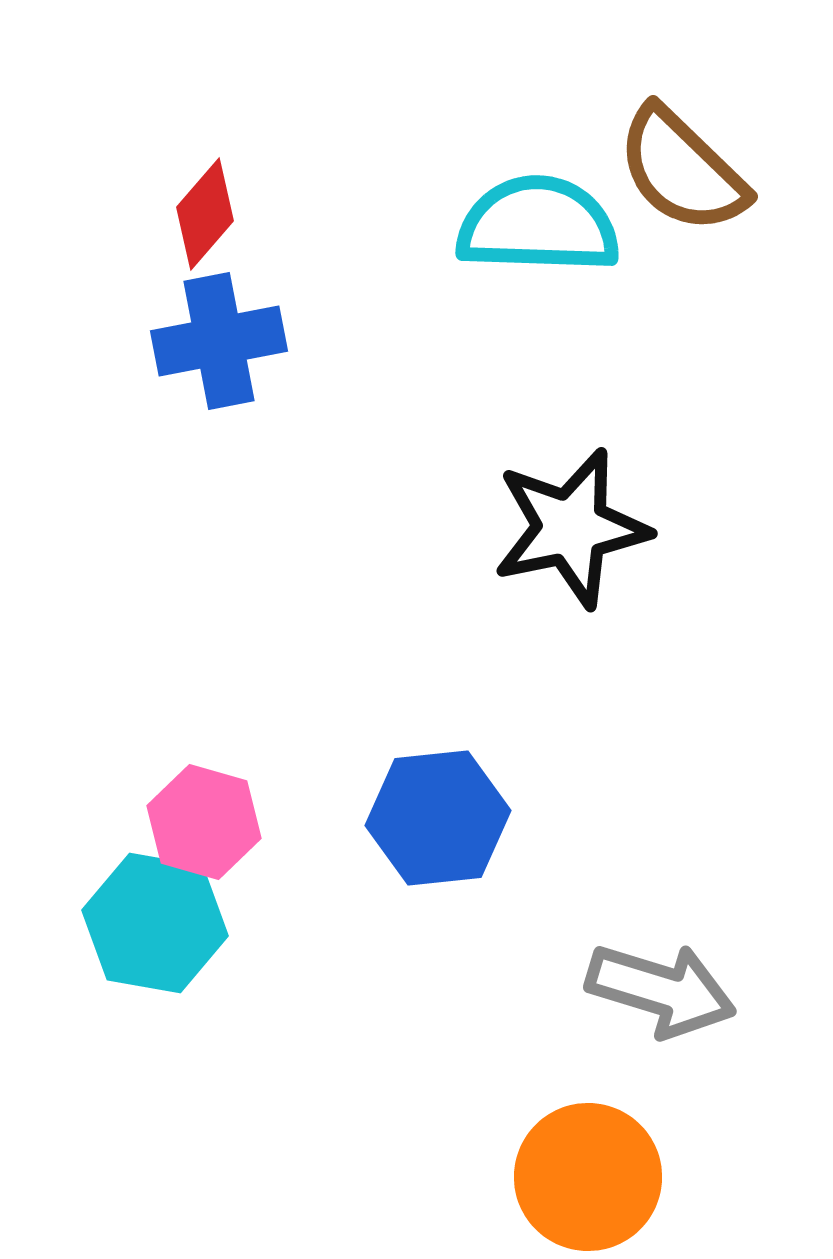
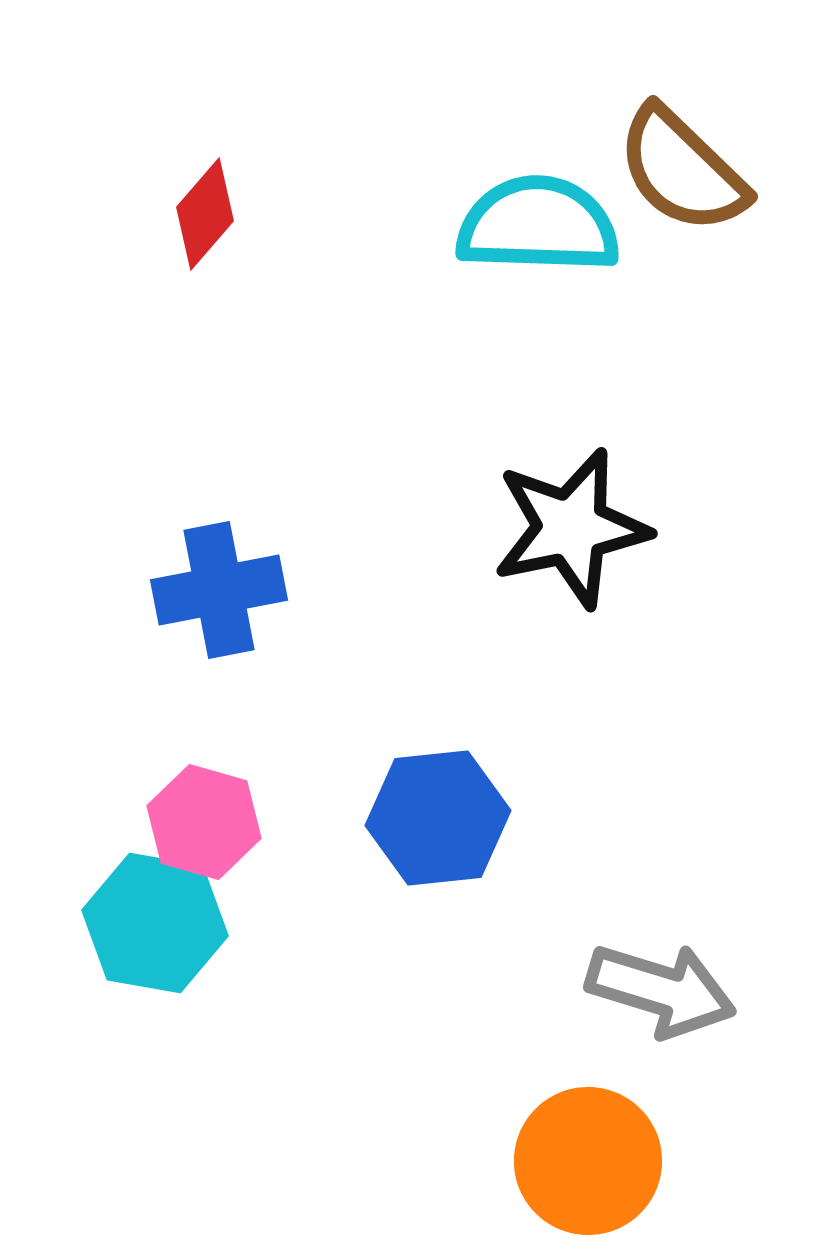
blue cross: moved 249 px down
orange circle: moved 16 px up
